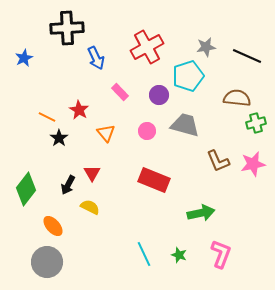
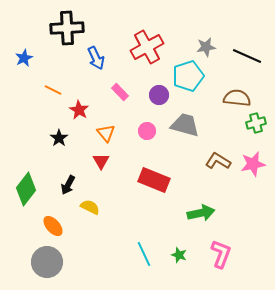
orange line: moved 6 px right, 27 px up
brown L-shape: rotated 145 degrees clockwise
red triangle: moved 9 px right, 12 px up
